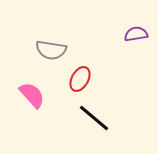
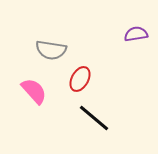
pink semicircle: moved 2 px right, 4 px up
